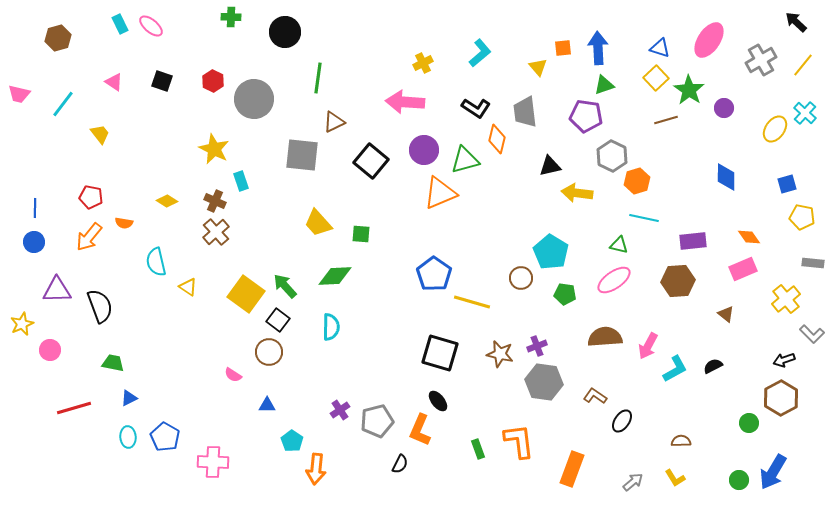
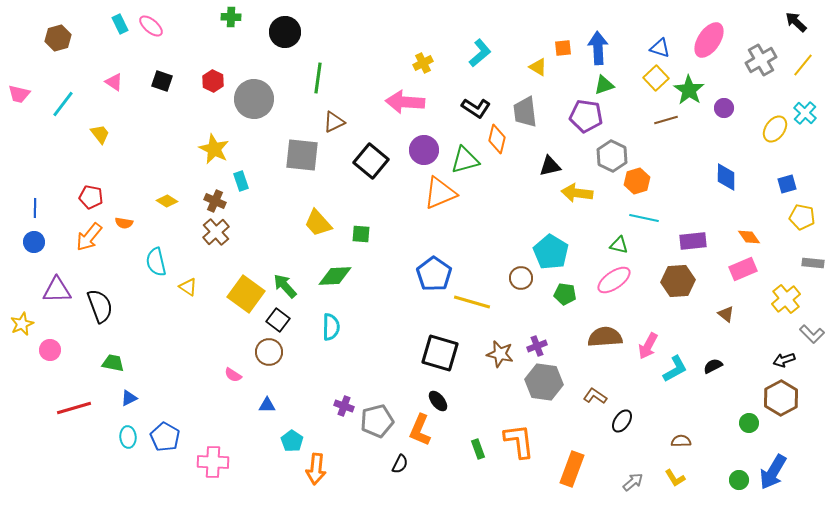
yellow triangle at (538, 67): rotated 18 degrees counterclockwise
purple cross at (340, 410): moved 4 px right, 4 px up; rotated 36 degrees counterclockwise
